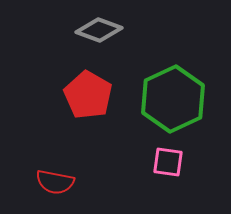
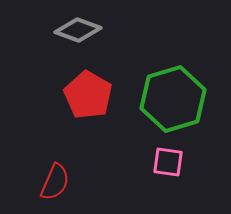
gray diamond: moved 21 px left
green hexagon: rotated 8 degrees clockwise
red semicircle: rotated 78 degrees counterclockwise
